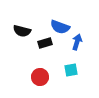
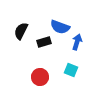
black semicircle: moved 1 px left; rotated 102 degrees clockwise
black rectangle: moved 1 px left, 1 px up
cyan square: rotated 32 degrees clockwise
